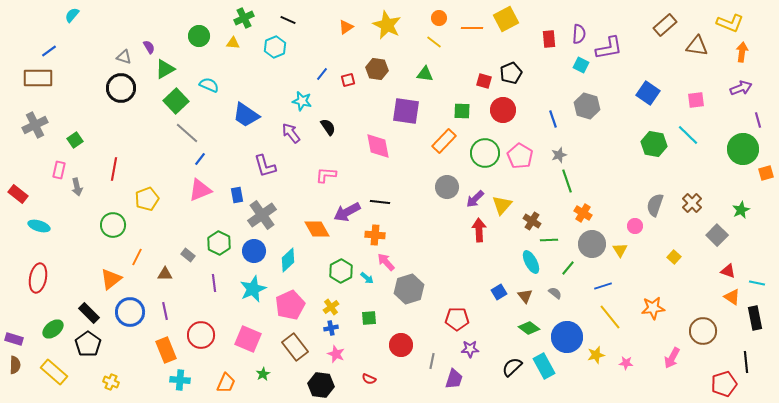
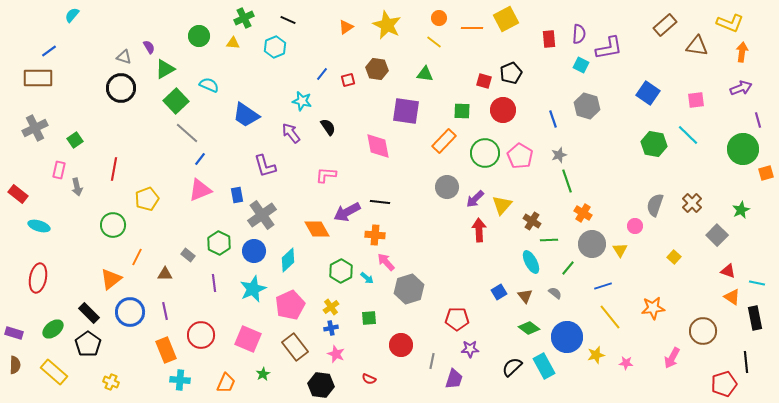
gray cross at (35, 125): moved 3 px down
purple rectangle at (14, 339): moved 6 px up
